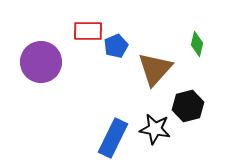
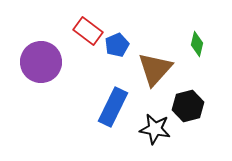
red rectangle: rotated 36 degrees clockwise
blue pentagon: moved 1 px right, 1 px up
blue rectangle: moved 31 px up
